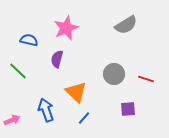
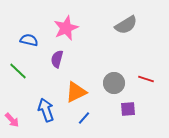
gray circle: moved 9 px down
orange triangle: rotated 50 degrees clockwise
pink arrow: rotated 70 degrees clockwise
